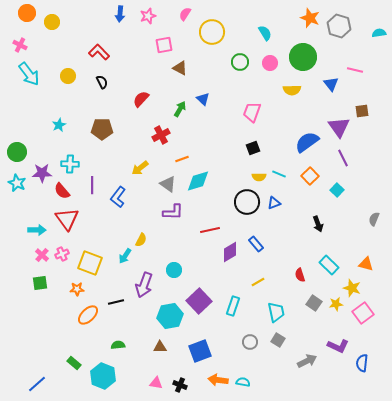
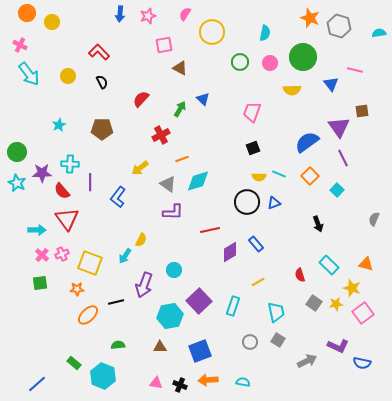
cyan semicircle at (265, 33): rotated 42 degrees clockwise
purple line at (92, 185): moved 2 px left, 3 px up
blue semicircle at (362, 363): rotated 84 degrees counterclockwise
orange arrow at (218, 380): moved 10 px left; rotated 12 degrees counterclockwise
